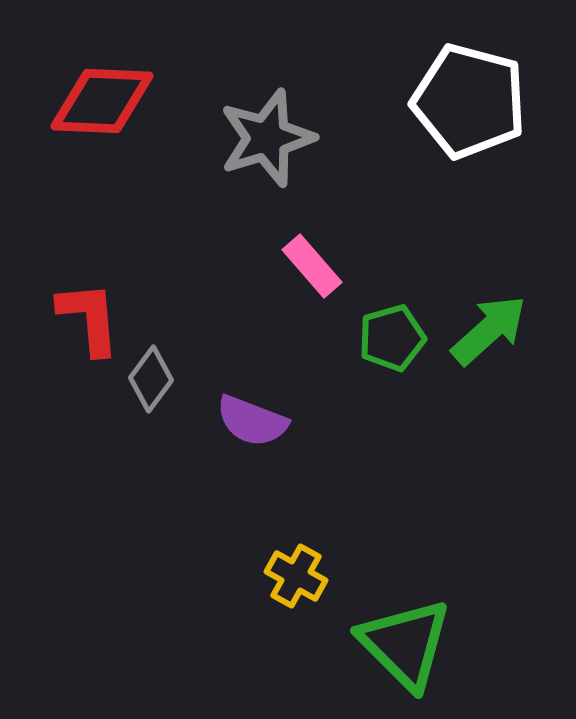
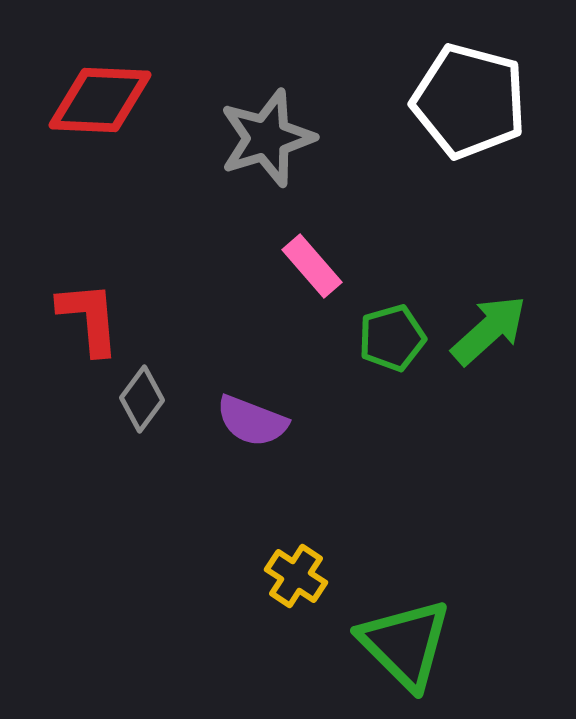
red diamond: moved 2 px left, 1 px up
gray diamond: moved 9 px left, 20 px down
yellow cross: rotated 4 degrees clockwise
